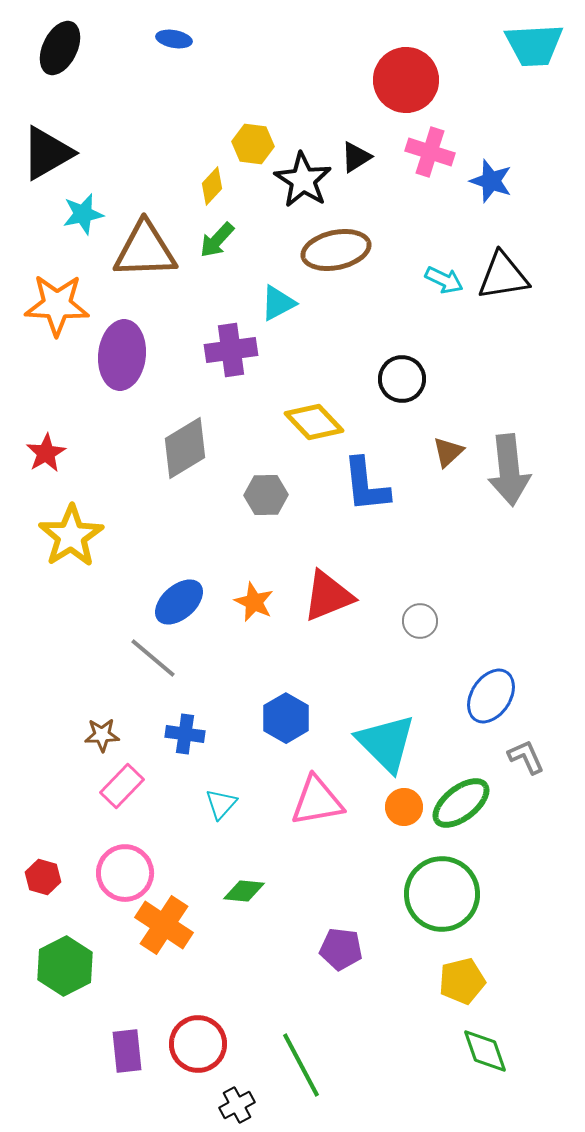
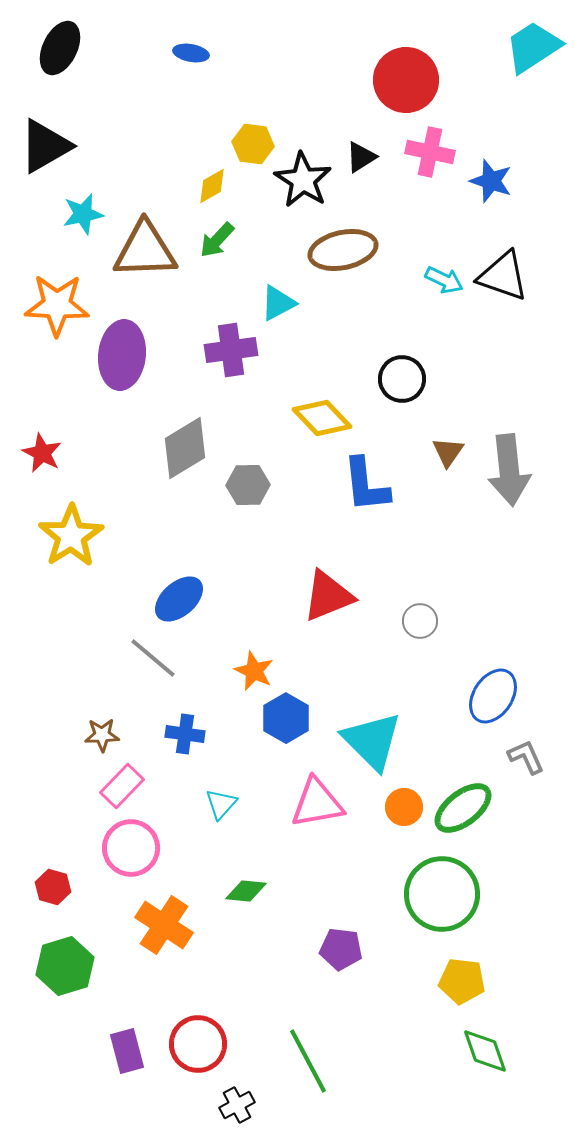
blue ellipse at (174, 39): moved 17 px right, 14 px down
cyan trapezoid at (534, 45): moved 1 px left, 2 px down; rotated 150 degrees clockwise
pink cross at (430, 152): rotated 6 degrees counterclockwise
black triangle at (47, 153): moved 2 px left, 7 px up
black triangle at (356, 157): moved 5 px right
yellow diamond at (212, 186): rotated 18 degrees clockwise
brown ellipse at (336, 250): moved 7 px right
black triangle at (503, 276): rotated 28 degrees clockwise
yellow diamond at (314, 422): moved 8 px right, 4 px up
brown triangle at (448, 452): rotated 12 degrees counterclockwise
red star at (46, 453): moved 4 px left; rotated 15 degrees counterclockwise
gray hexagon at (266, 495): moved 18 px left, 10 px up
blue ellipse at (179, 602): moved 3 px up
orange star at (254, 602): moved 69 px down
blue ellipse at (491, 696): moved 2 px right
cyan triangle at (386, 743): moved 14 px left, 2 px up
pink triangle at (317, 801): moved 2 px down
green ellipse at (461, 803): moved 2 px right, 5 px down
pink circle at (125, 873): moved 6 px right, 25 px up
red hexagon at (43, 877): moved 10 px right, 10 px down
green diamond at (244, 891): moved 2 px right
green hexagon at (65, 966): rotated 10 degrees clockwise
yellow pentagon at (462, 981): rotated 21 degrees clockwise
purple rectangle at (127, 1051): rotated 9 degrees counterclockwise
green line at (301, 1065): moved 7 px right, 4 px up
